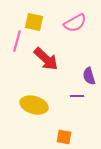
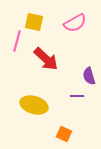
orange square: moved 3 px up; rotated 14 degrees clockwise
